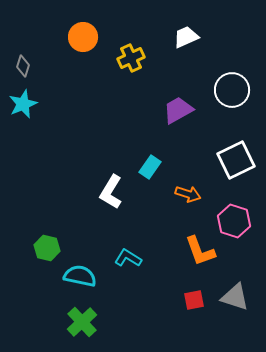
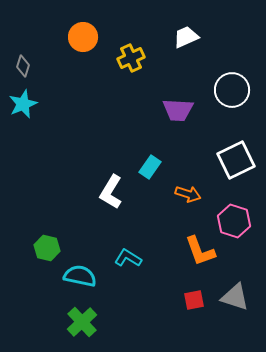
purple trapezoid: rotated 148 degrees counterclockwise
